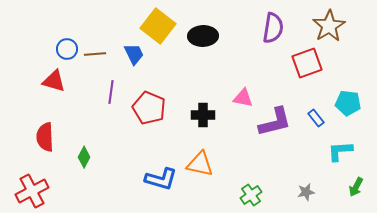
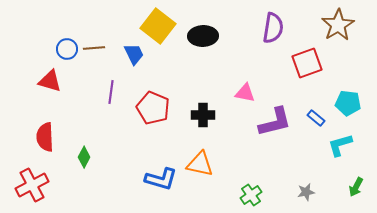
brown star: moved 9 px right, 1 px up
brown line: moved 1 px left, 6 px up
red triangle: moved 4 px left
pink triangle: moved 2 px right, 5 px up
red pentagon: moved 4 px right
blue rectangle: rotated 12 degrees counterclockwise
cyan L-shape: moved 6 px up; rotated 12 degrees counterclockwise
red cross: moved 6 px up
